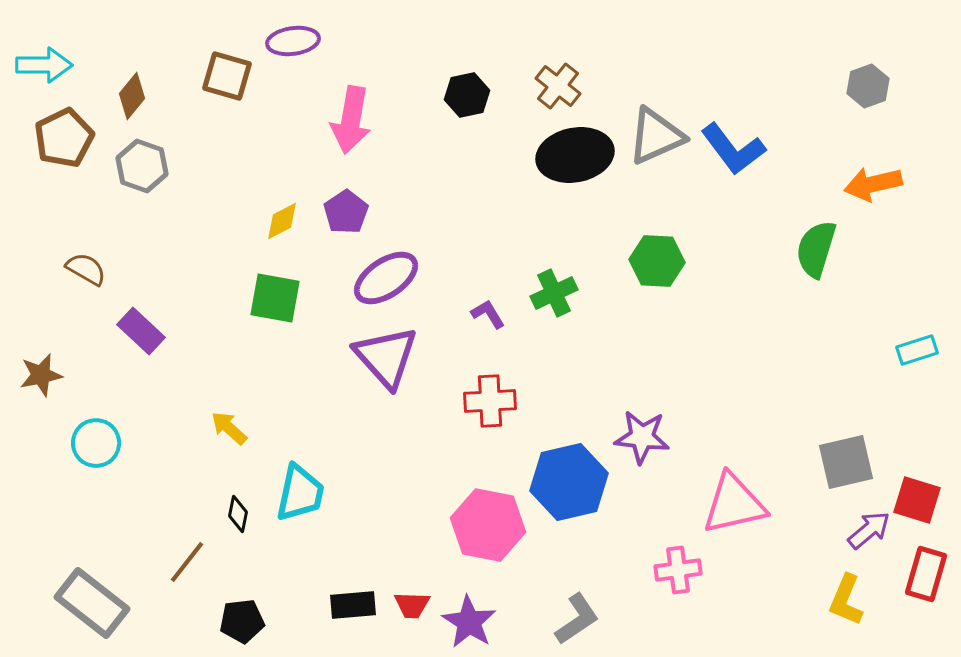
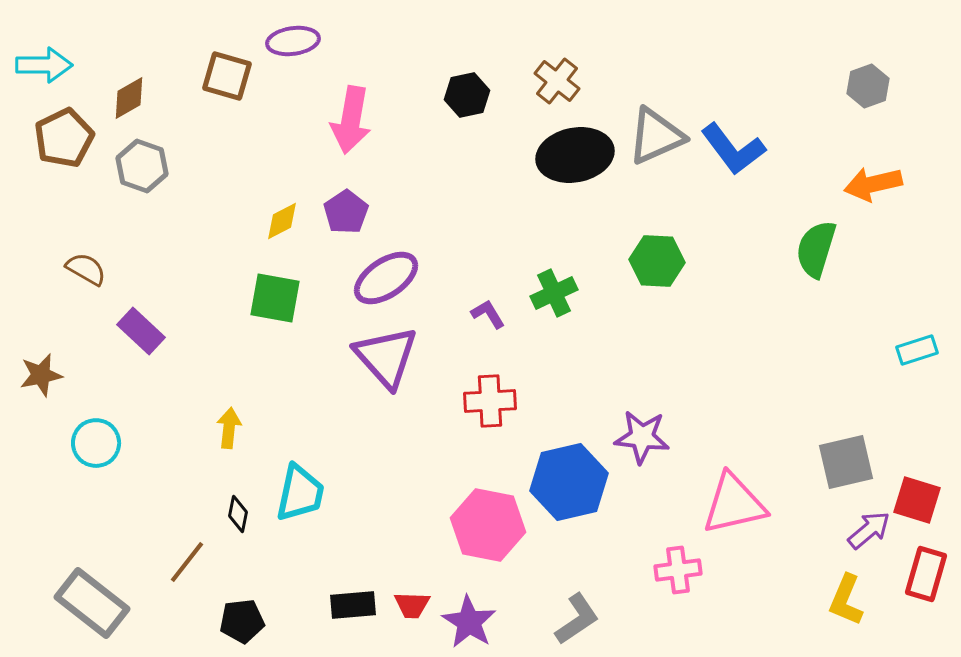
brown cross at (558, 86): moved 1 px left, 5 px up
brown diamond at (132, 96): moved 3 px left, 2 px down; rotated 21 degrees clockwise
yellow arrow at (229, 428): rotated 54 degrees clockwise
